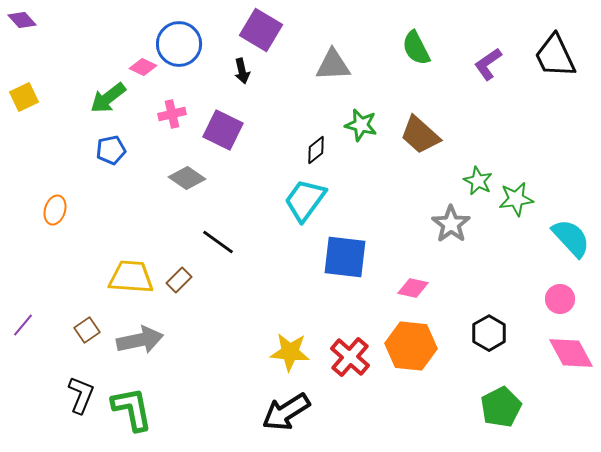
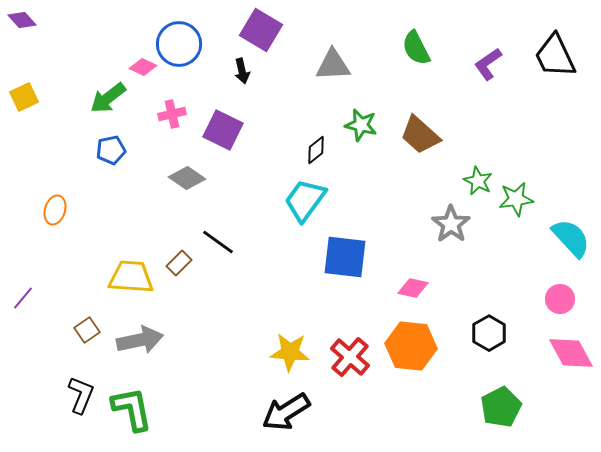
brown rectangle at (179, 280): moved 17 px up
purple line at (23, 325): moved 27 px up
